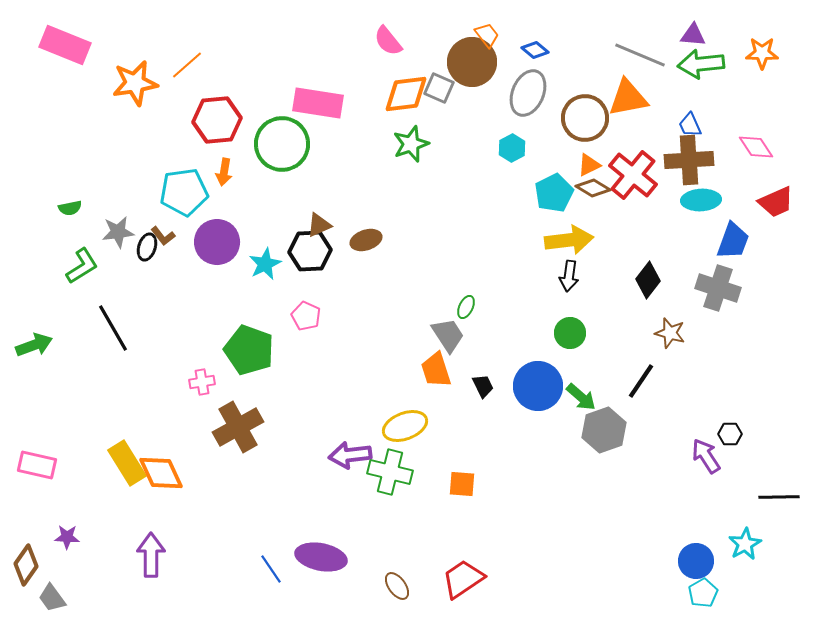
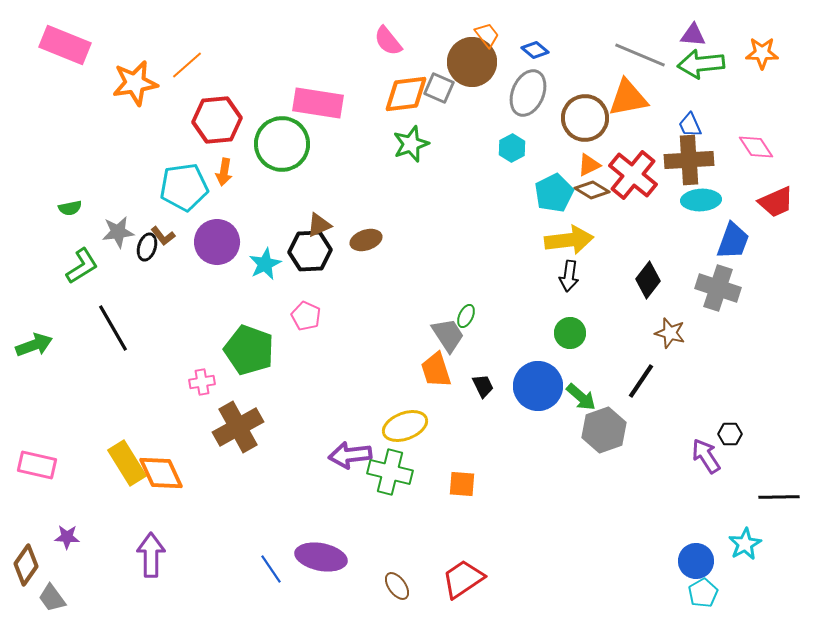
brown diamond at (593, 188): moved 1 px left, 2 px down
cyan pentagon at (184, 192): moved 5 px up
green ellipse at (466, 307): moved 9 px down
